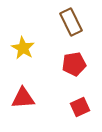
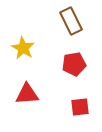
brown rectangle: moved 1 px up
red triangle: moved 4 px right, 4 px up
red square: rotated 18 degrees clockwise
